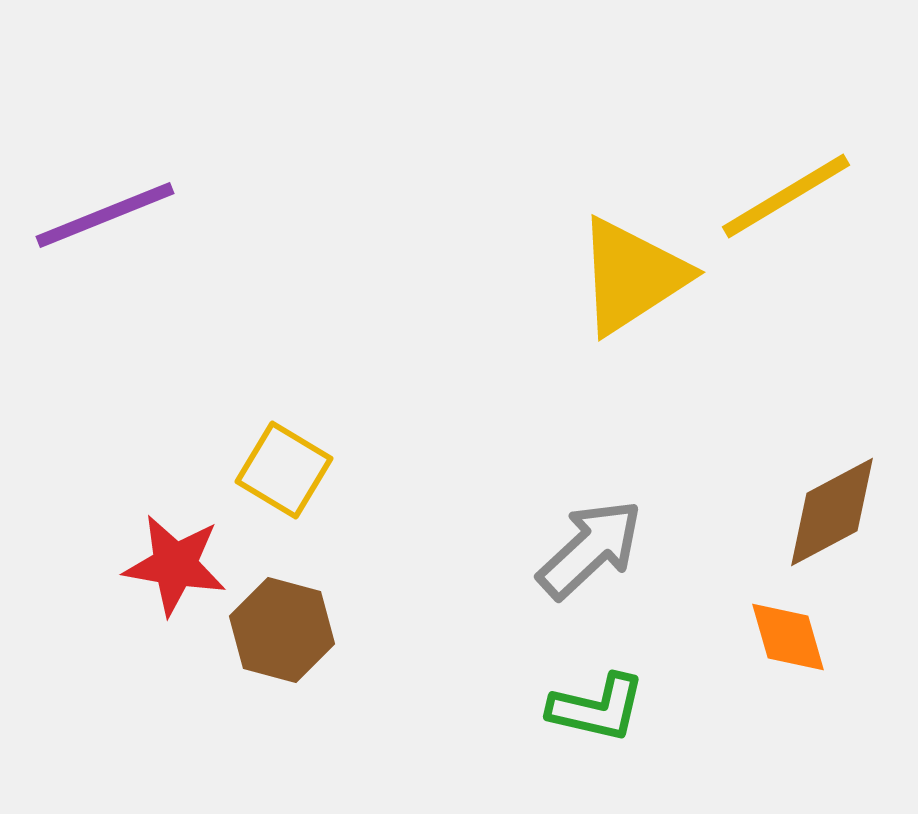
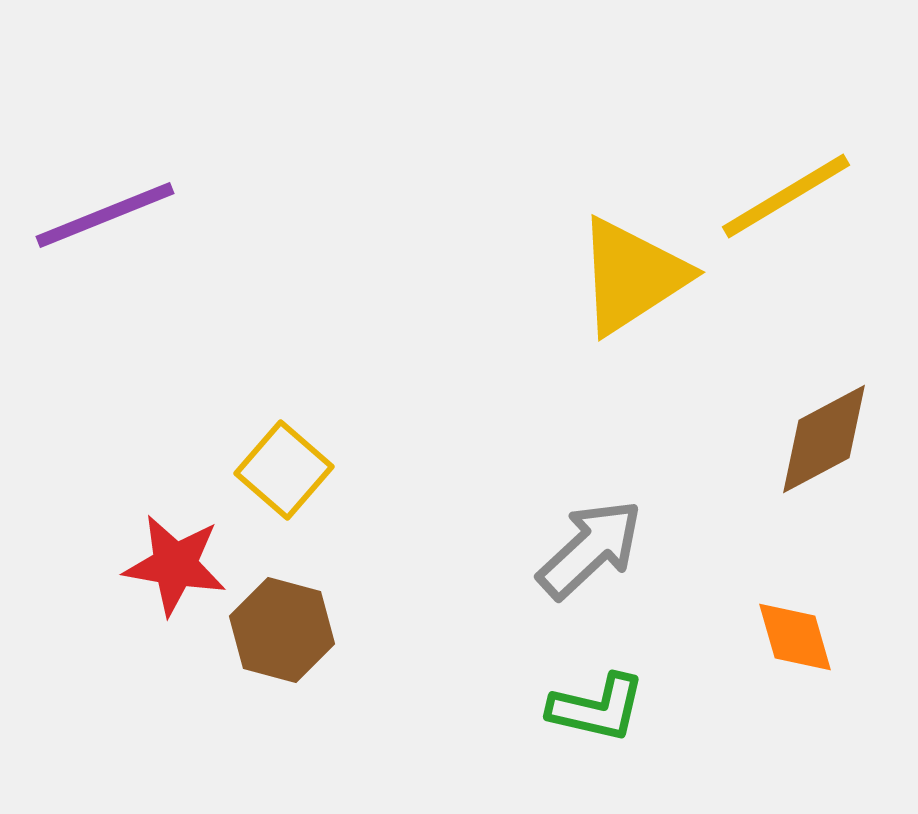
yellow square: rotated 10 degrees clockwise
brown diamond: moved 8 px left, 73 px up
orange diamond: moved 7 px right
